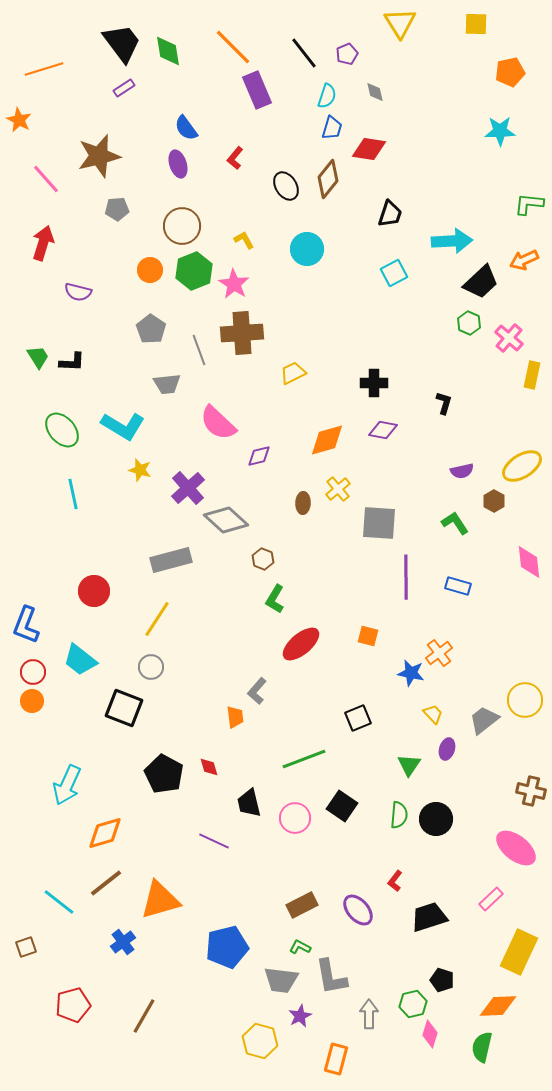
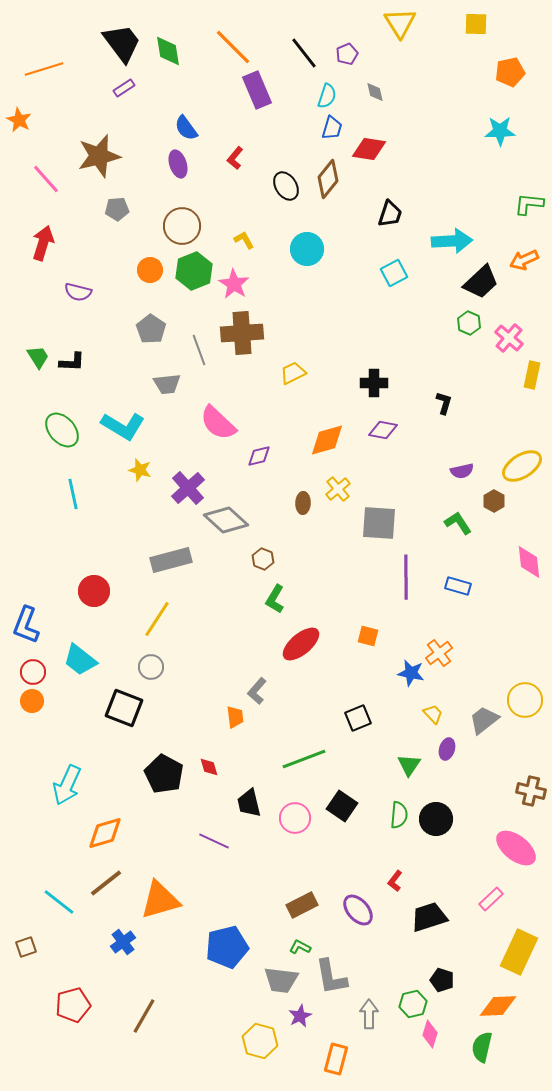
green L-shape at (455, 523): moved 3 px right
